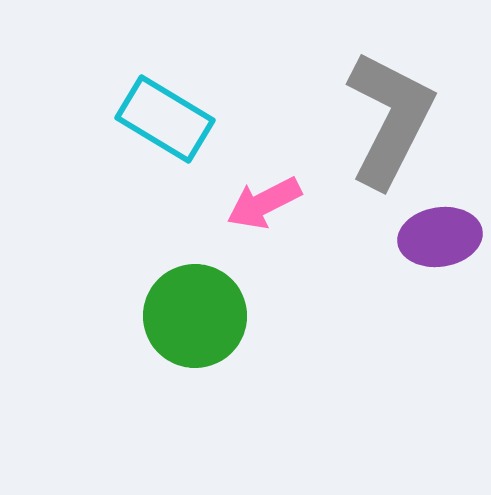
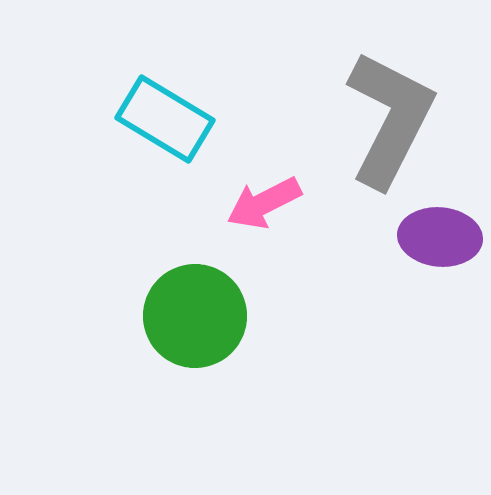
purple ellipse: rotated 14 degrees clockwise
